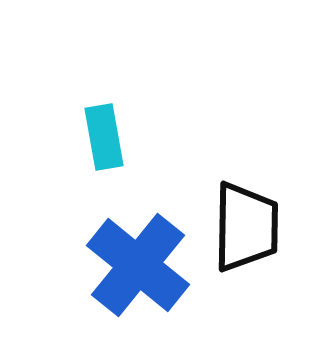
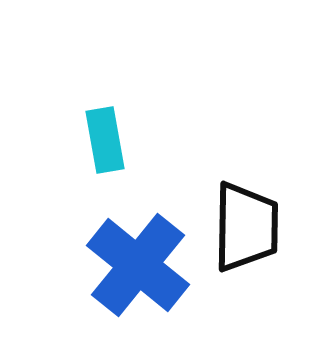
cyan rectangle: moved 1 px right, 3 px down
